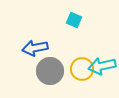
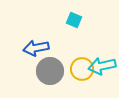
blue arrow: moved 1 px right
